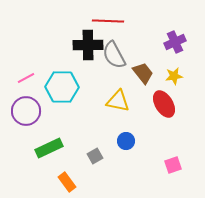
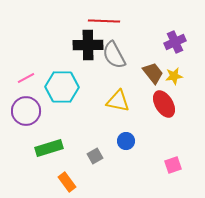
red line: moved 4 px left
brown trapezoid: moved 10 px right
green rectangle: rotated 8 degrees clockwise
